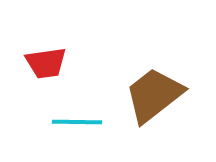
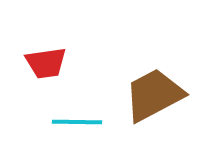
brown trapezoid: rotated 10 degrees clockwise
